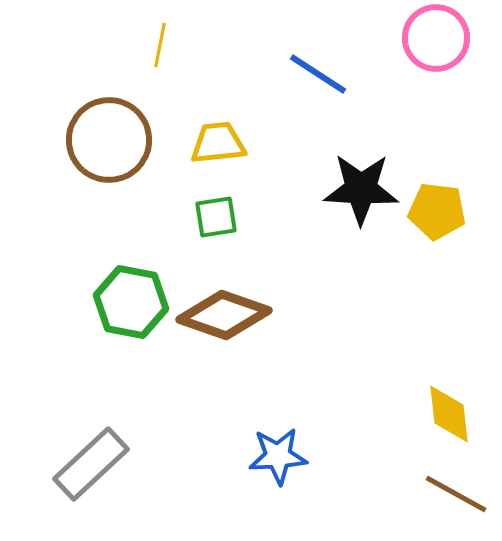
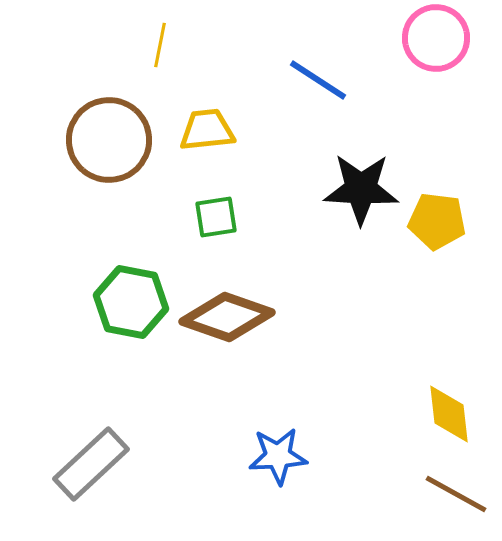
blue line: moved 6 px down
yellow trapezoid: moved 11 px left, 13 px up
yellow pentagon: moved 10 px down
brown diamond: moved 3 px right, 2 px down
